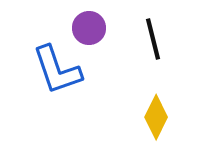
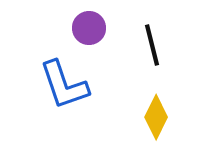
black line: moved 1 px left, 6 px down
blue L-shape: moved 7 px right, 15 px down
